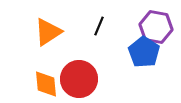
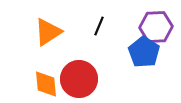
purple hexagon: rotated 12 degrees counterclockwise
